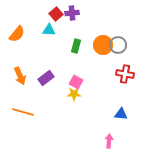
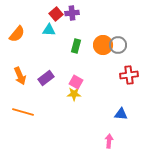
red cross: moved 4 px right, 1 px down; rotated 18 degrees counterclockwise
